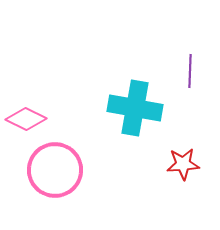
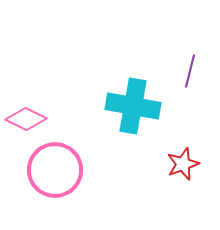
purple line: rotated 12 degrees clockwise
cyan cross: moved 2 px left, 2 px up
red star: rotated 16 degrees counterclockwise
